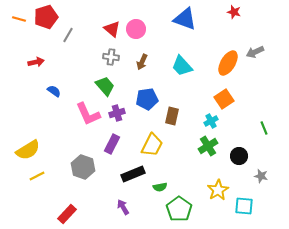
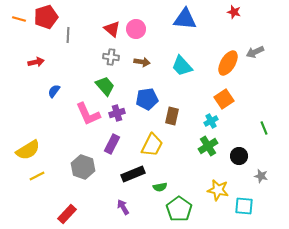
blue triangle: rotated 15 degrees counterclockwise
gray line: rotated 28 degrees counterclockwise
brown arrow: rotated 105 degrees counterclockwise
blue semicircle: rotated 88 degrees counterclockwise
yellow star: rotated 30 degrees counterclockwise
